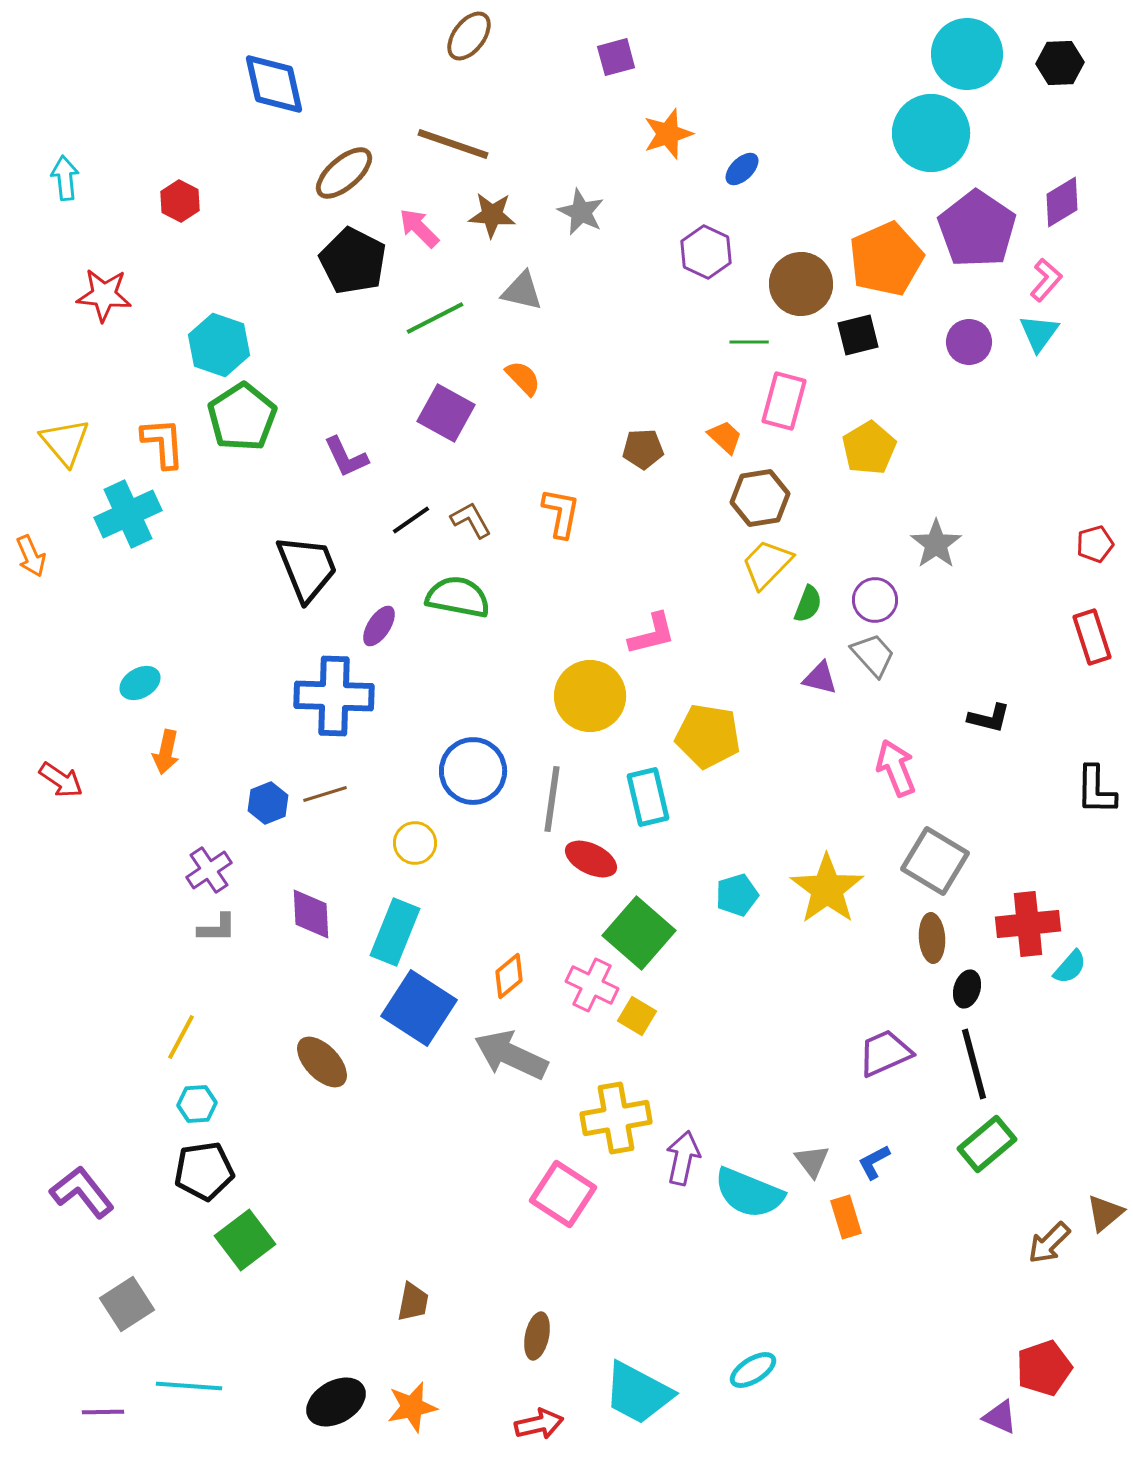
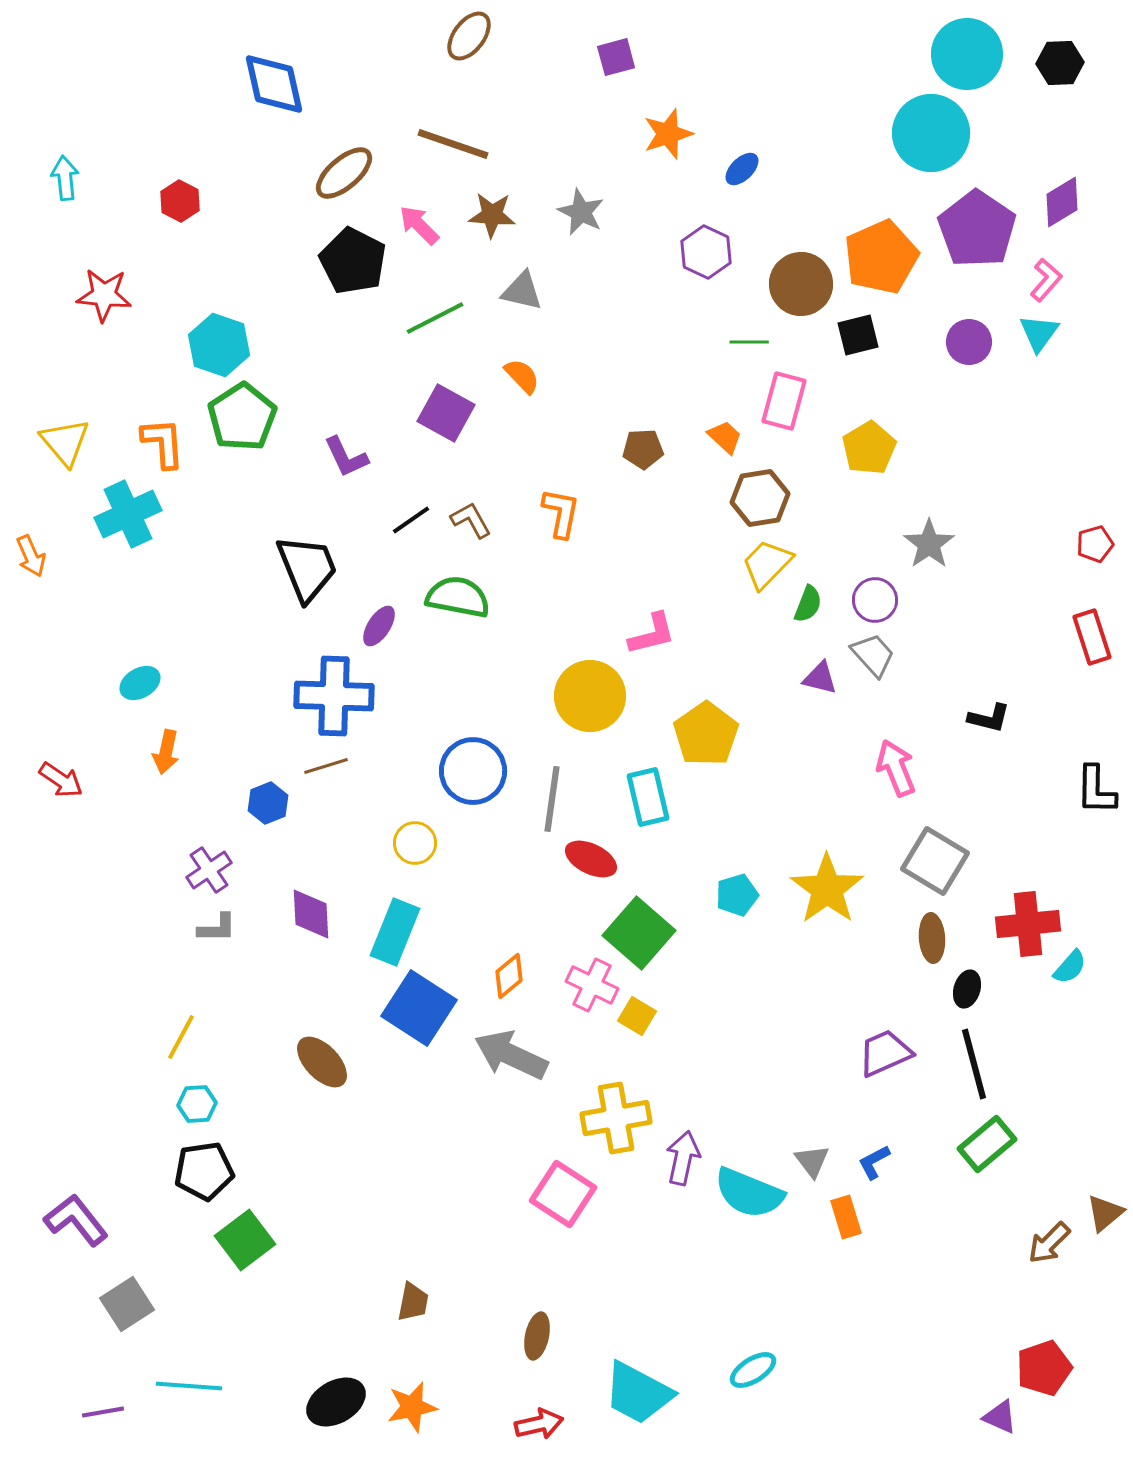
pink arrow at (419, 228): moved 3 px up
orange pentagon at (886, 259): moved 5 px left, 2 px up
orange semicircle at (523, 378): moved 1 px left, 2 px up
gray star at (936, 544): moved 7 px left
yellow pentagon at (708, 736): moved 2 px left, 2 px up; rotated 28 degrees clockwise
brown line at (325, 794): moved 1 px right, 28 px up
purple L-shape at (82, 1192): moved 6 px left, 28 px down
purple line at (103, 1412): rotated 9 degrees counterclockwise
